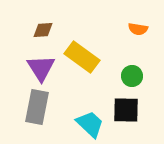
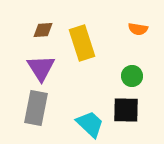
yellow rectangle: moved 14 px up; rotated 36 degrees clockwise
gray rectangle: moved 1 px left, 1 px down
